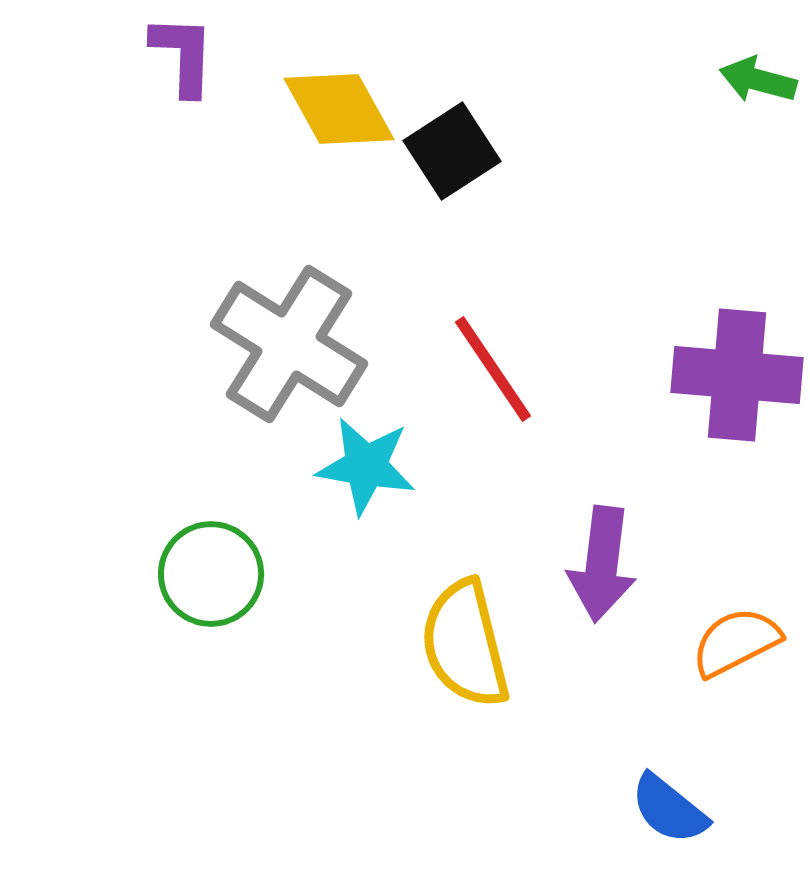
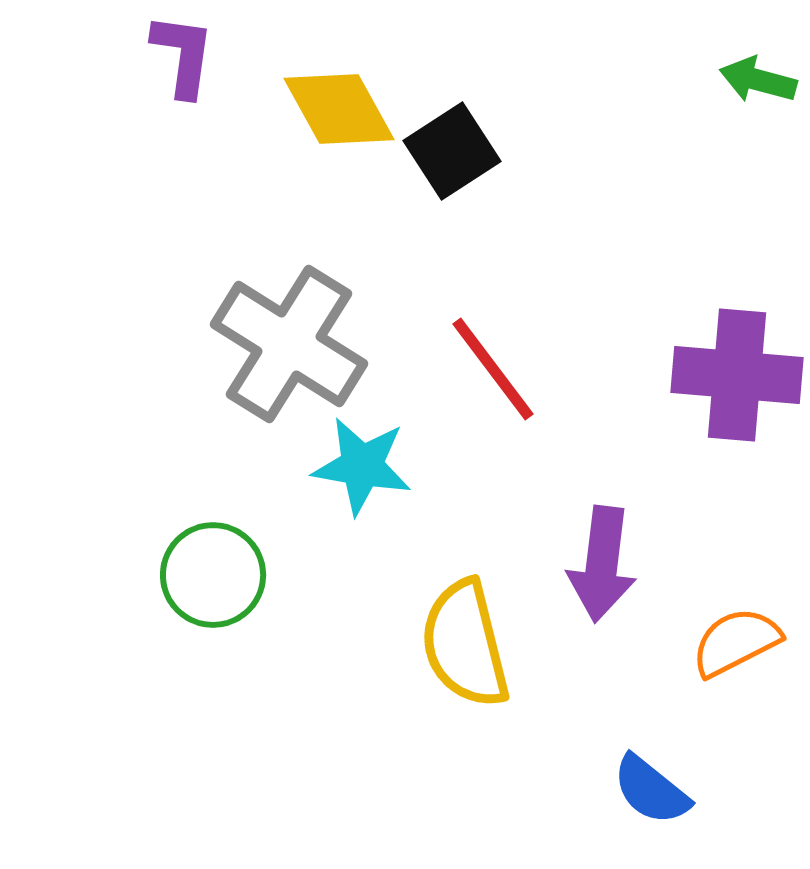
purple L-shape: rotated 6 degrees clockwise
red line: rotated 3 degrees counterclockwise
cyan star: moved 4 px left
green circle: moved 2 px right, 1 px down
blue semicircle: moved 18 px left, 19 px up
